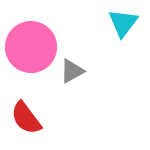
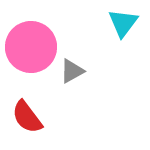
red semicircle: moved 1 px right, 1 px up
